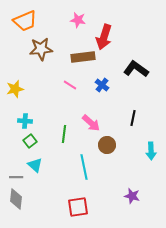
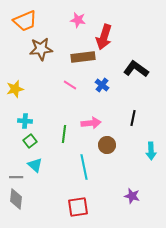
pink arrow: rotated 48 degrees counterclockwise
